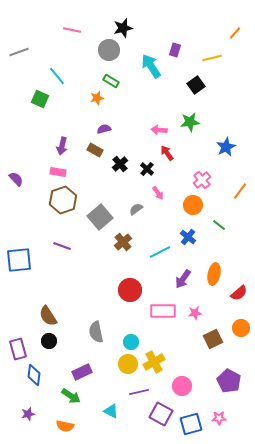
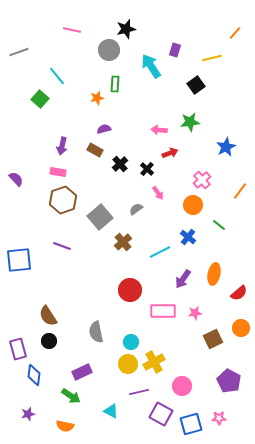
black star at (123, 28): moved 3 px right, 1 px down
green rectangle at (111, 81): moved 4 px right, 3 px down; rotated 63 degrees clockwise
green square at (40, 99): rotated 18 degrees clockwise
red arrow at (167, 153): moved 3 px right; rotated 105 degrees clockwise
